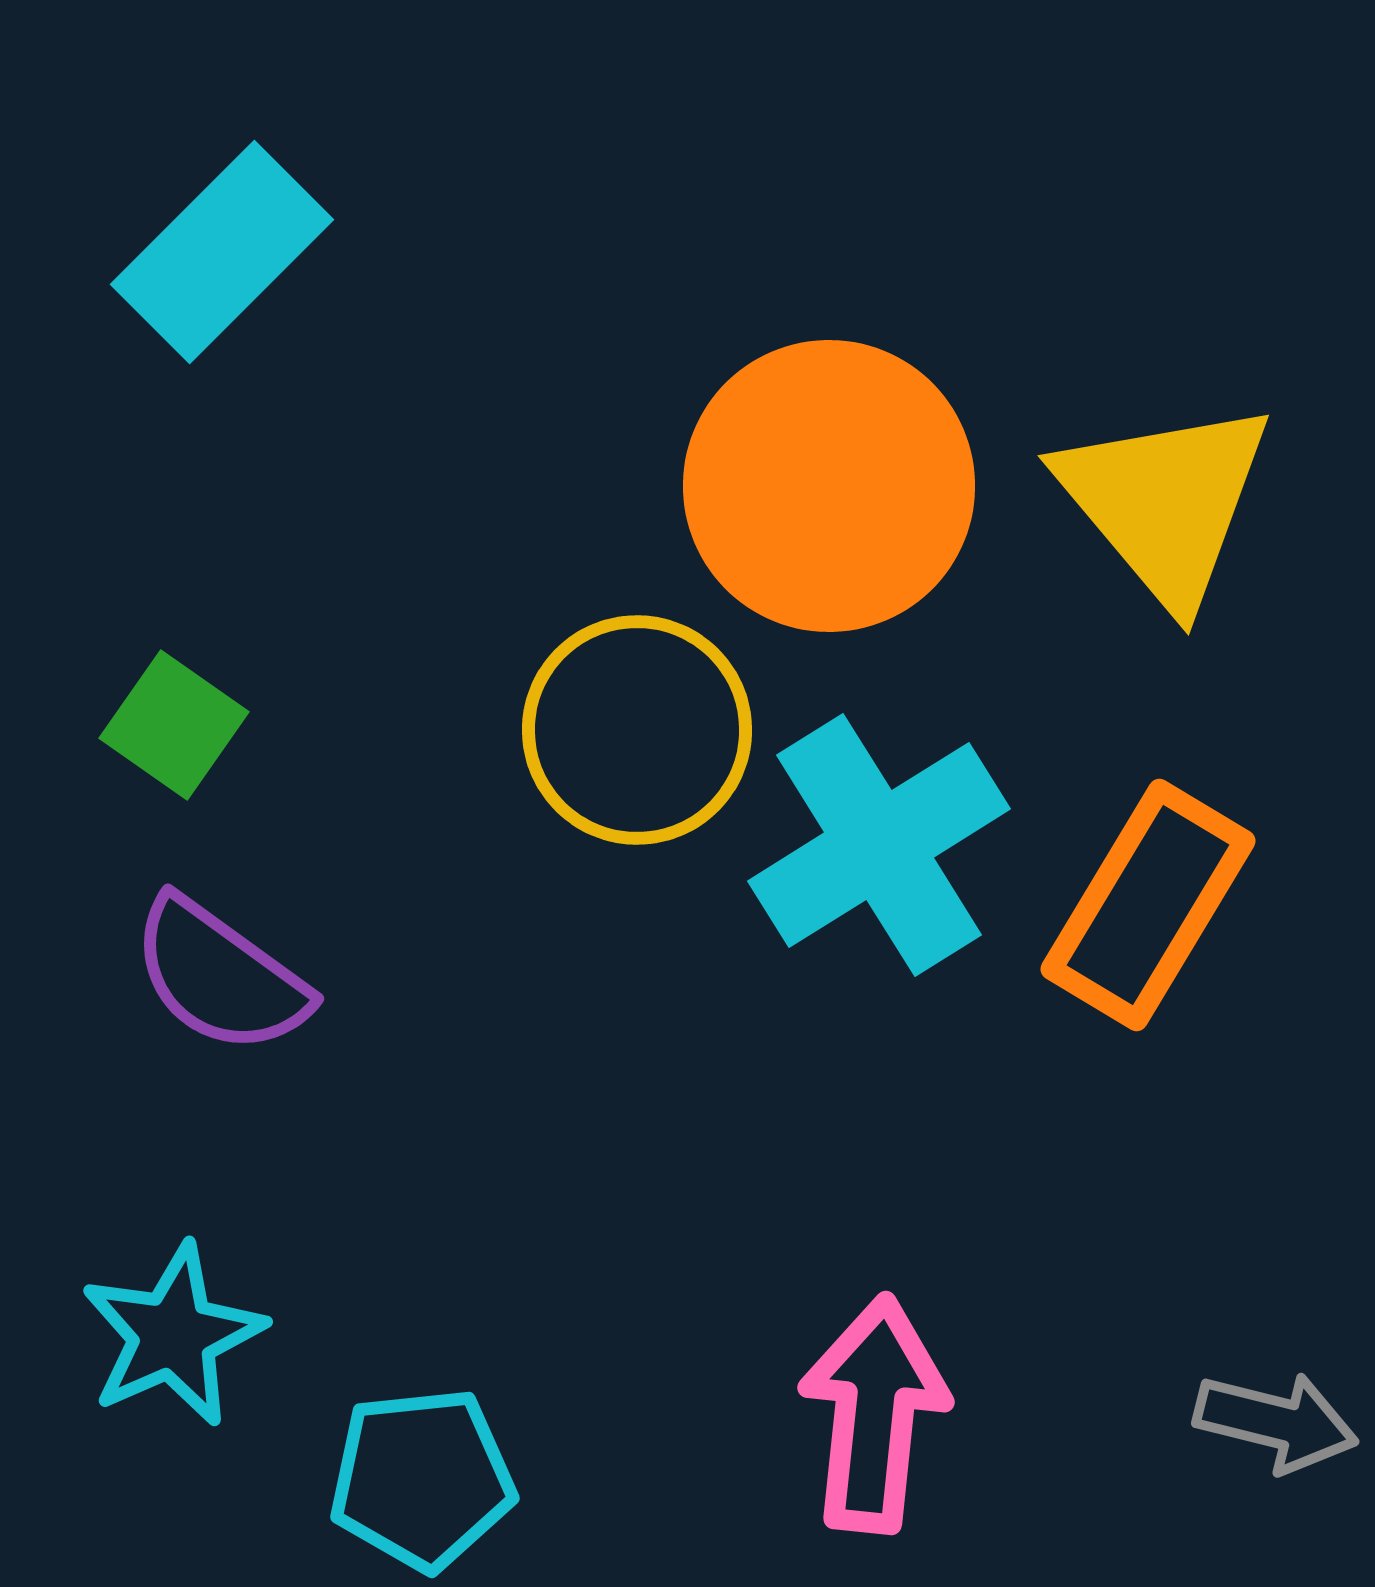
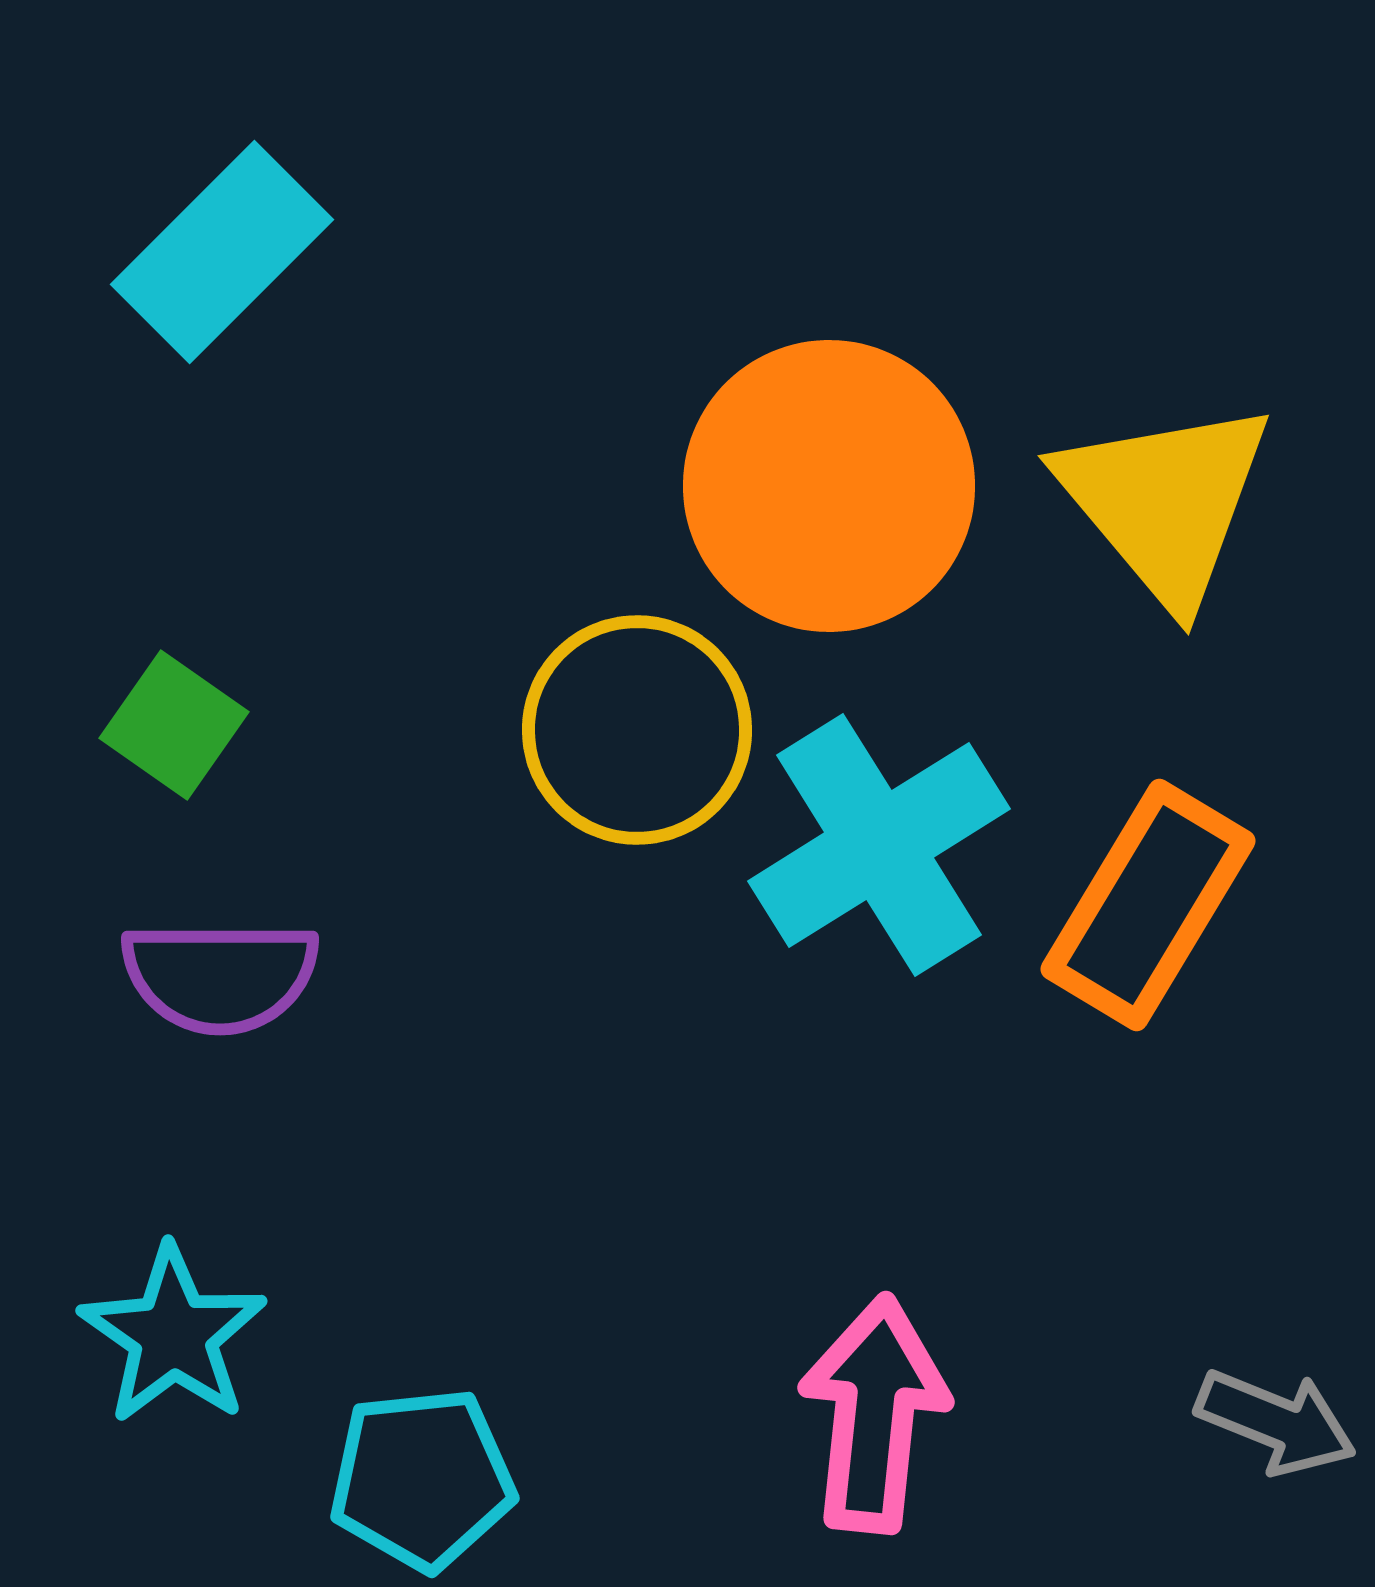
purple semicircle: rotated 36 degrees counterclockwise
cyan star: rotated 13 degrees counterclockwise
gray arrow: rotated 8 degrees clockwise
